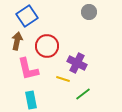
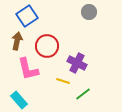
yellow line: moved 2 px down
cyan rectangle: moved 12 px left; rotated 30 degrees counterclockwise
